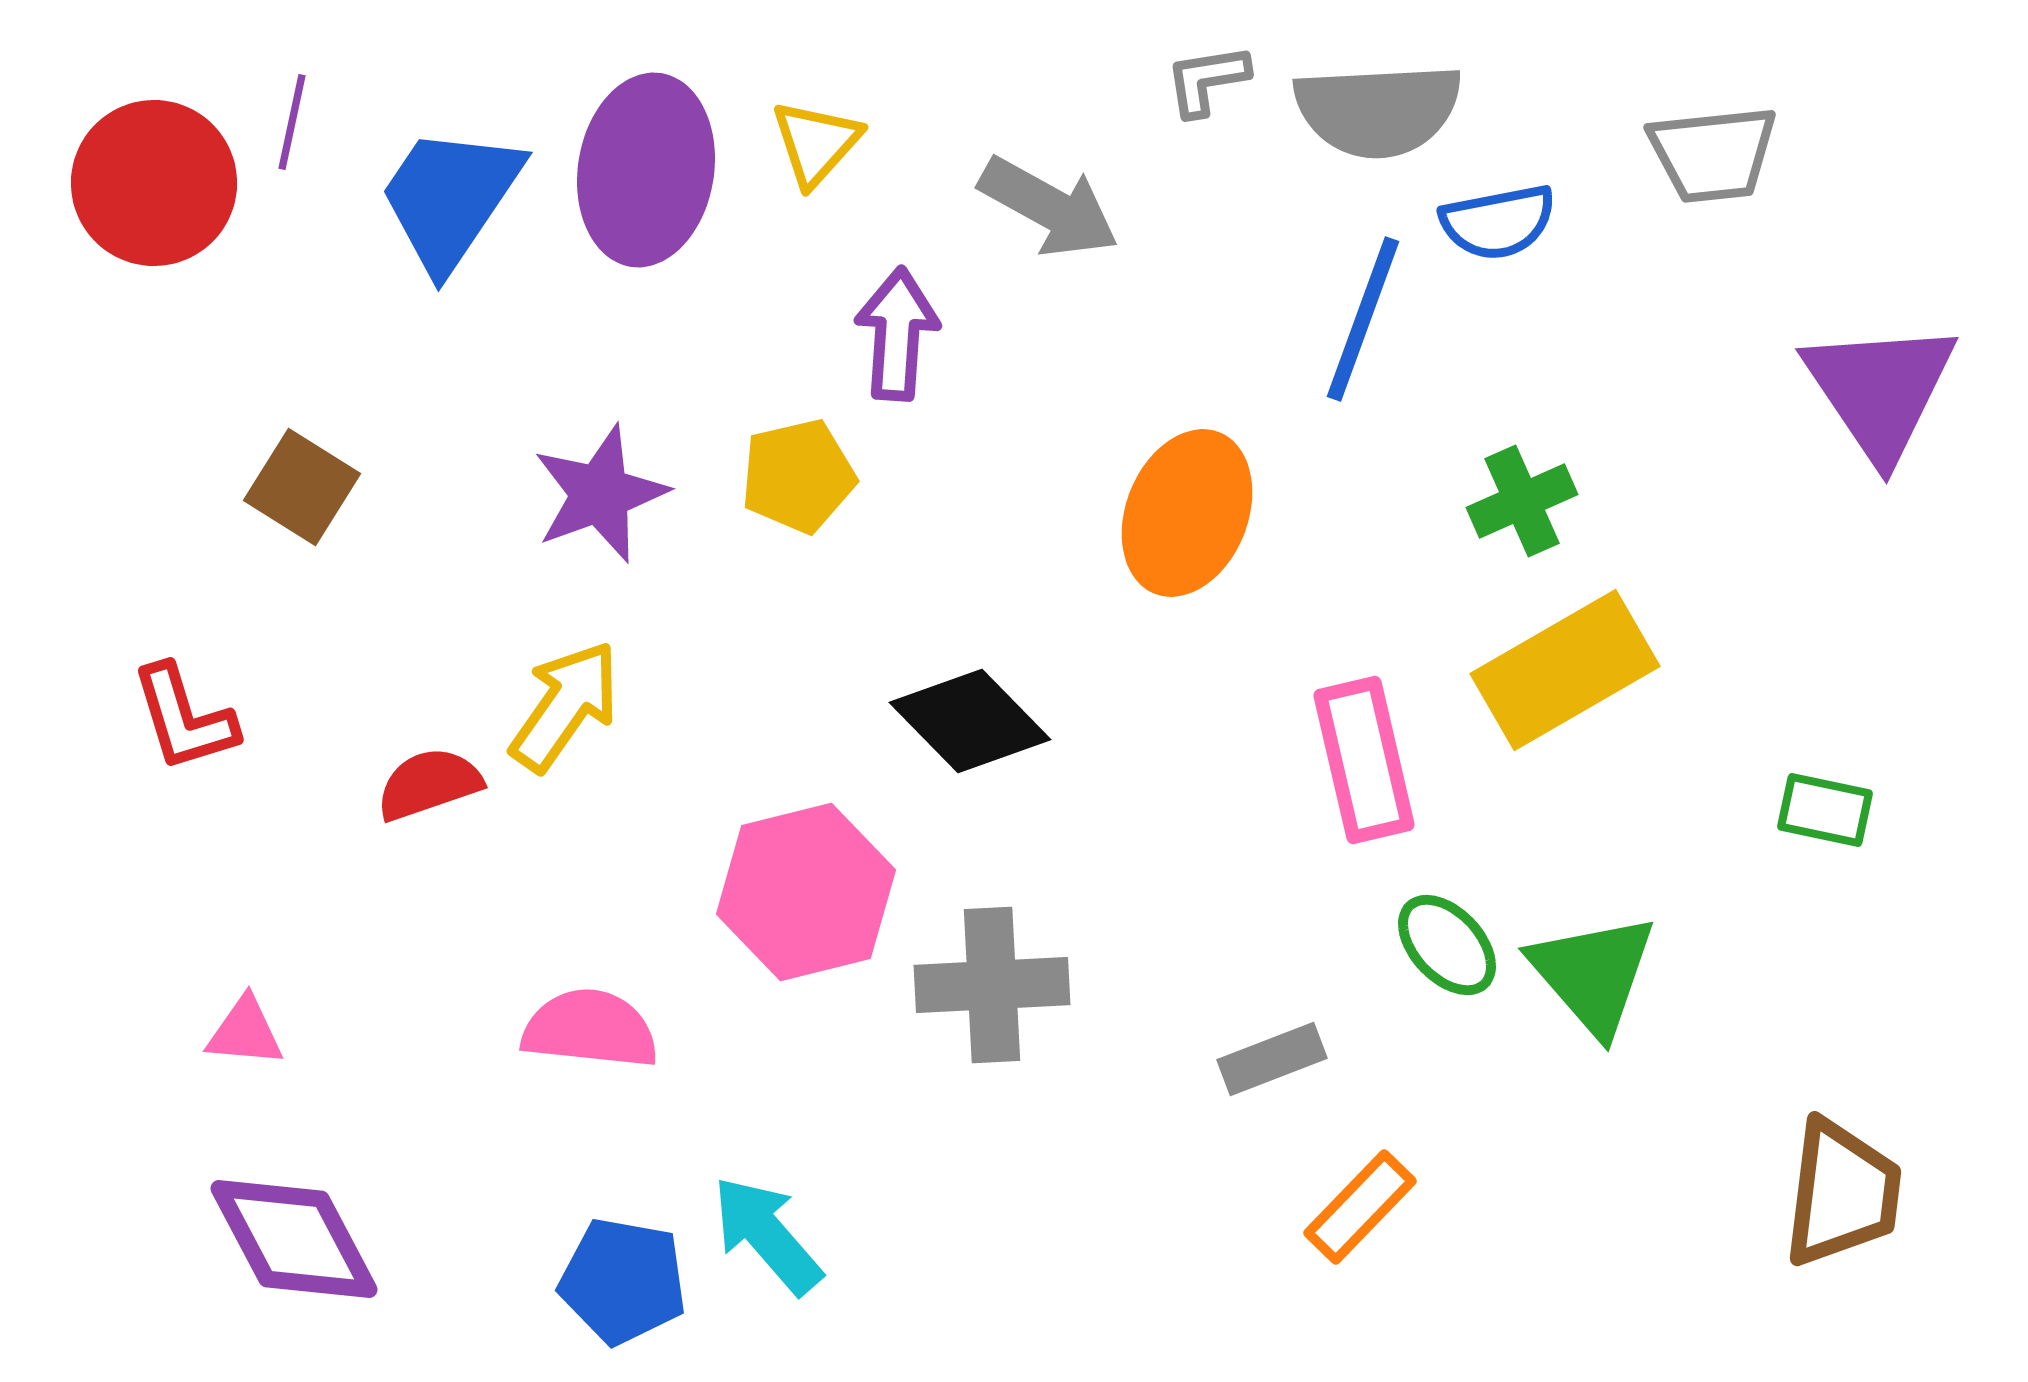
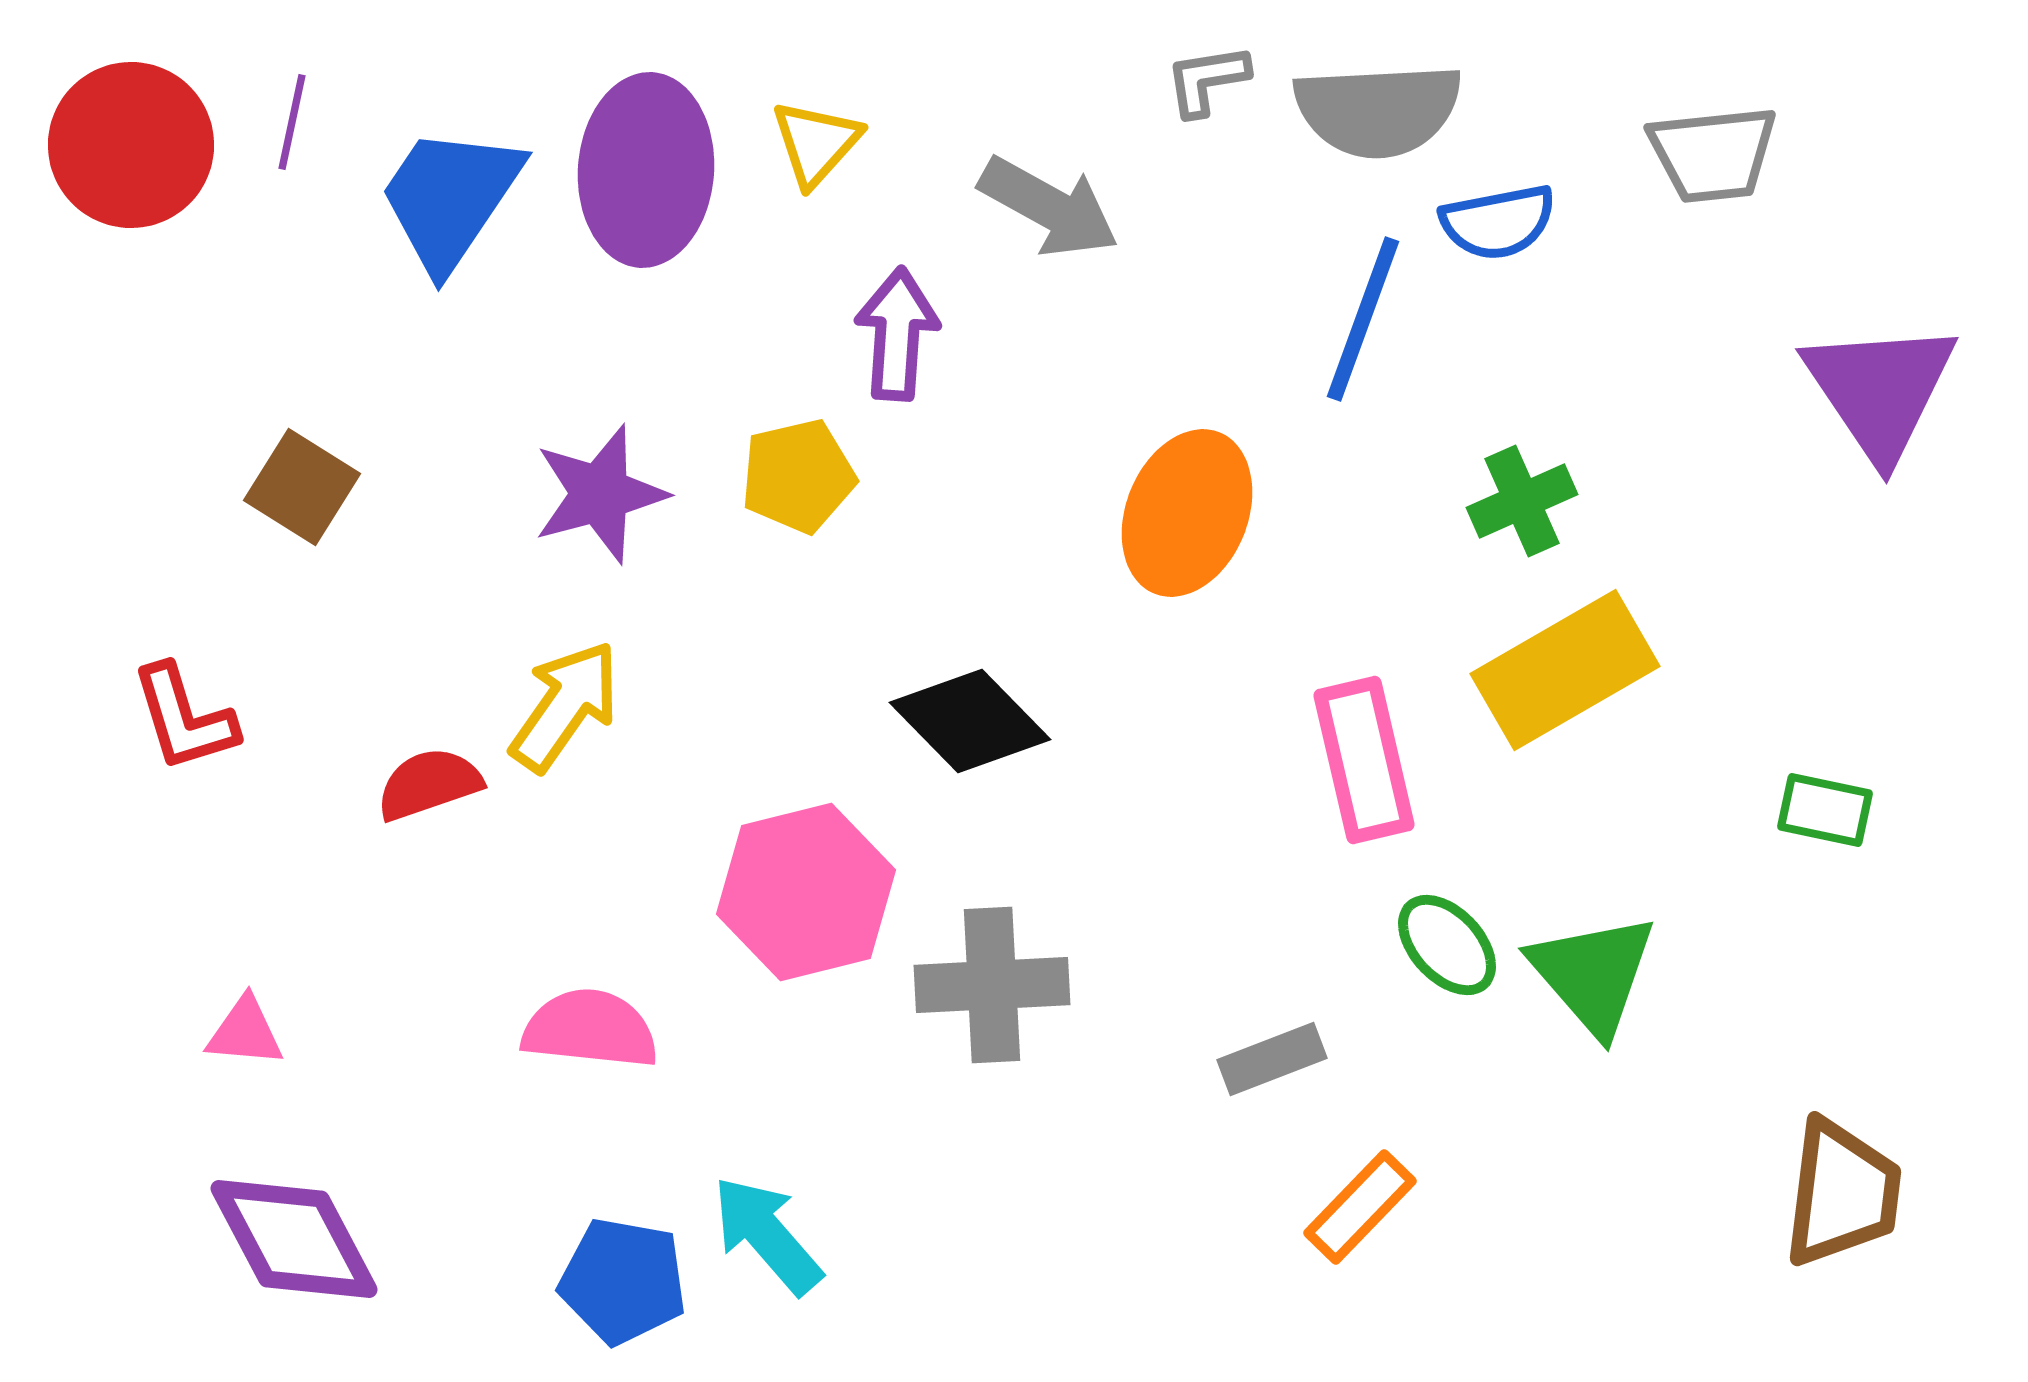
purple ellipse: rotated 5 degrees counterclockwise
red circle: moved 23 px left, 38 px up
purple star: rotated 5 degrees clockwise
